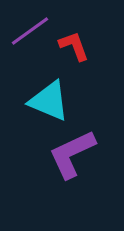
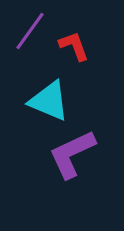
purple line: rotated 18 degrees counterclockwise
